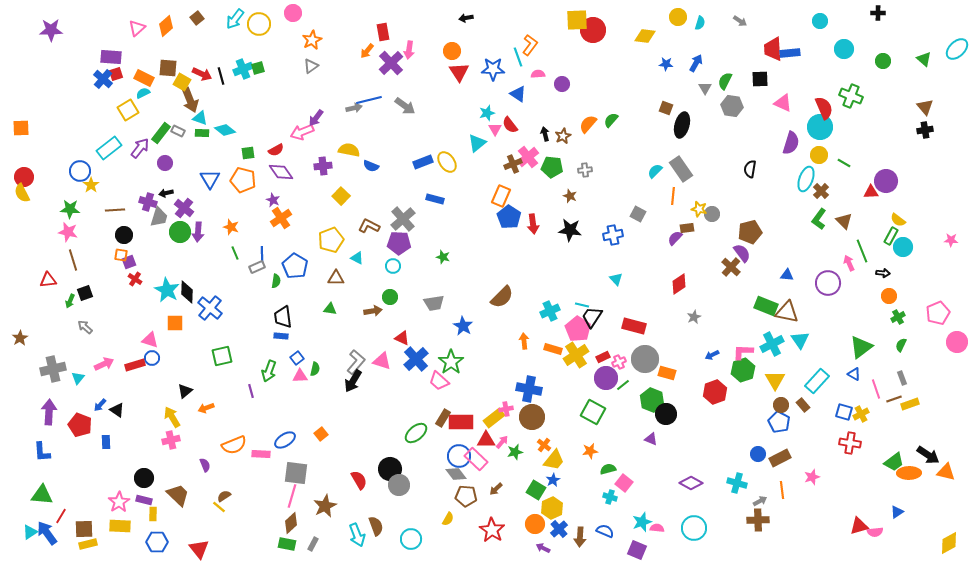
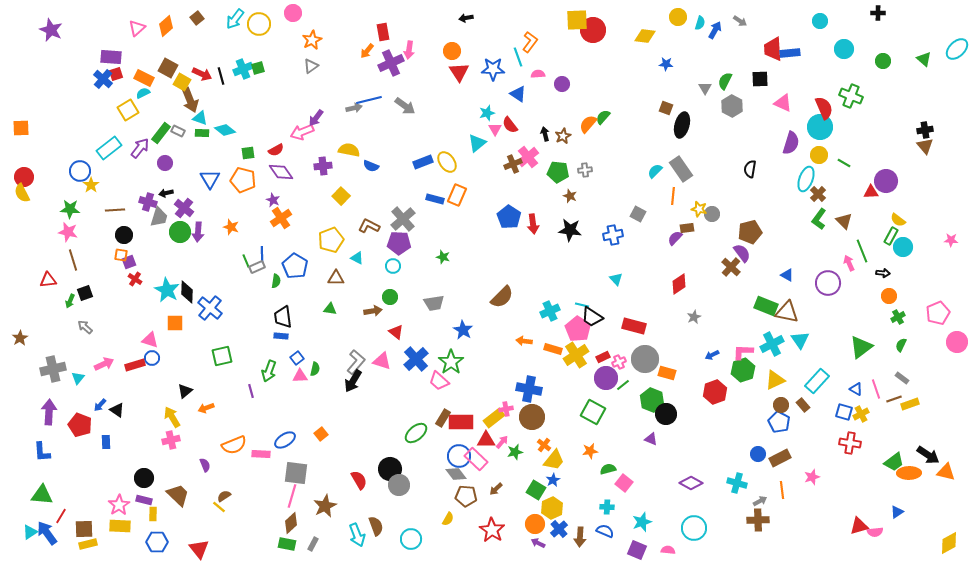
purple star at (51, 30): rotated 25 degrees clockwise
orange L-shape at (530, 45): moved 3 px up
purple cross at (391, 63): rotated 20 degrees clockwise
blue arrow at (696, 63): moved 19 px right, 33 px up
brown square at (168, 68): rotated 24 degrees clockwise
gray hexagon at (732, 106): rotated 20 degrees clockwise
brown triangle at (925, 107): moved 39 px down
green semicircle at (611, 120): moved 8 px left, 3 px up
green pentagon at (552, 167): moved 6 px right, 5 px down
brown cross at (821, 191): moved 3 px left, 3 px down
orange rectangle at (501, 196): moved 44 px left, 1 px up
green line at (235, 253): moved 11 px right, 8 px down
blue triangle at (787, 275): rotated 24 degrees clockwise
black trapezoid at (592, 317): rotated 90 degrees counterclockwise
blue star at (463, 326): moved 4 px down
red triangle at (402, 338): moved 6 px left, 6 px up; rotated 14 degrees clockwise
orange arrow at (524, 341): rotated 77 degrees counterclockwise
blue triangle at (854, 374): moved 2 px right, 15 px down
gray rectangle at (902, 378): rotated 32 degrees counterclockwise
yellow triangle at (775, 380): rotated 35 degrees clockwise
cyan cross at (610, 497): moved 3 px left, 10 px down; rotated 16 degrees counterclockwise
pink star at (119, 502): moved 3 px down
pink semicircle at (657, 528): moved 11 px right, 22 px down
purple arrow at (543, 548): moved 5 px left, 5 px up
